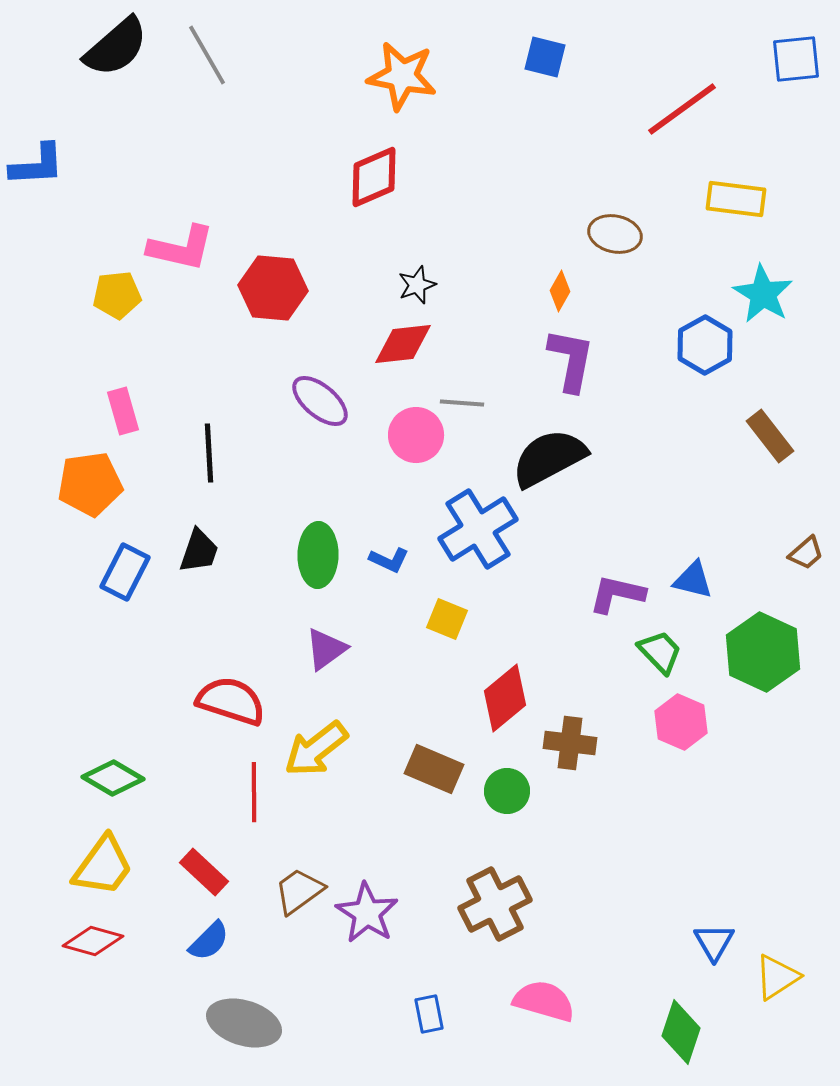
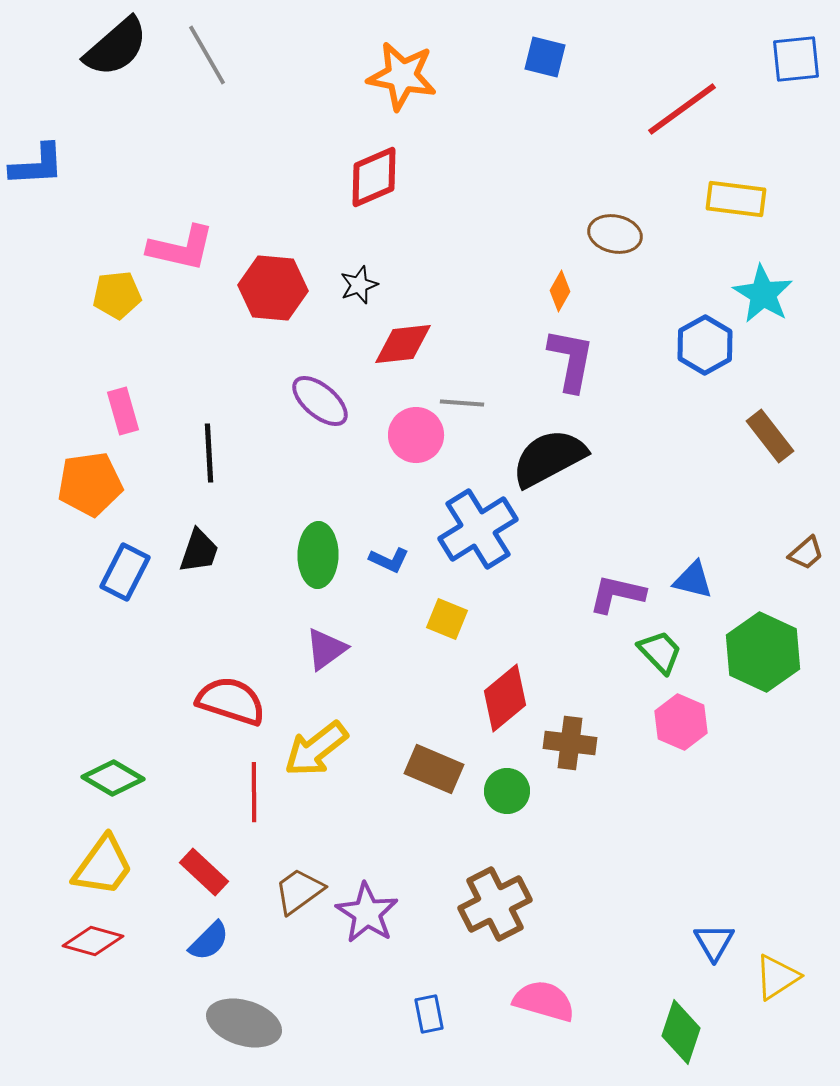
black star at (417, 285): moved 58 px left
